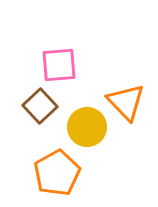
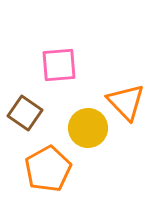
brown square: moved 15 px left, 7 px down; rotated 12 degrees counterclockwise
yellow circle: moved 1 px right, 1 px down
orange pentagon: moved 9 px left, 4 px up
